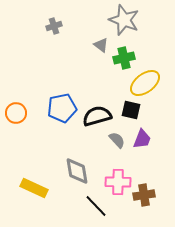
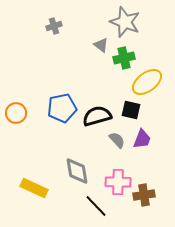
gray star: moved 1 px right, 2 px down
yellow ellipse: moved 2 px right, 1 px up
